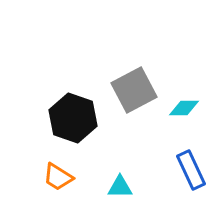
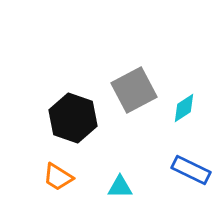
cyan diamond: rotated 32 degrees counterclockwise
blue rectangle: rotated 39 degrees counterclockwise
